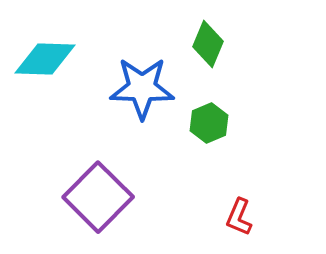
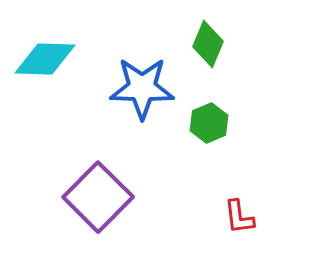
red L-shape: rotated 30 degrees counterclockwise
